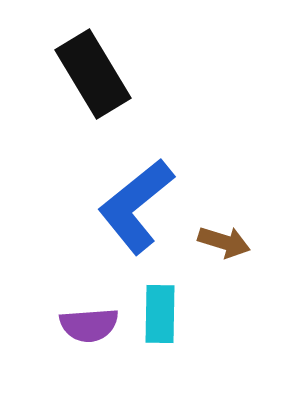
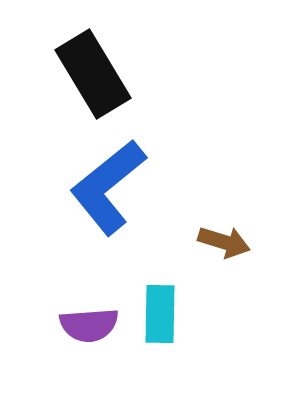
blue L-shape: moved 28 px left, 19 px up
